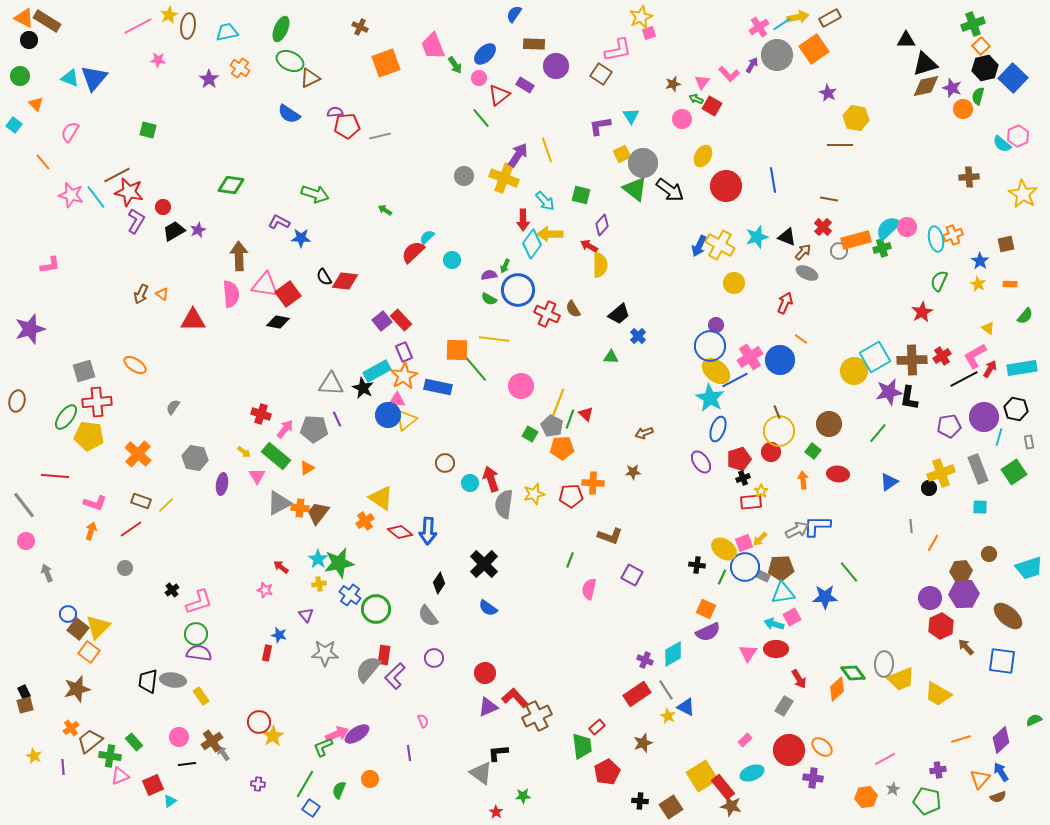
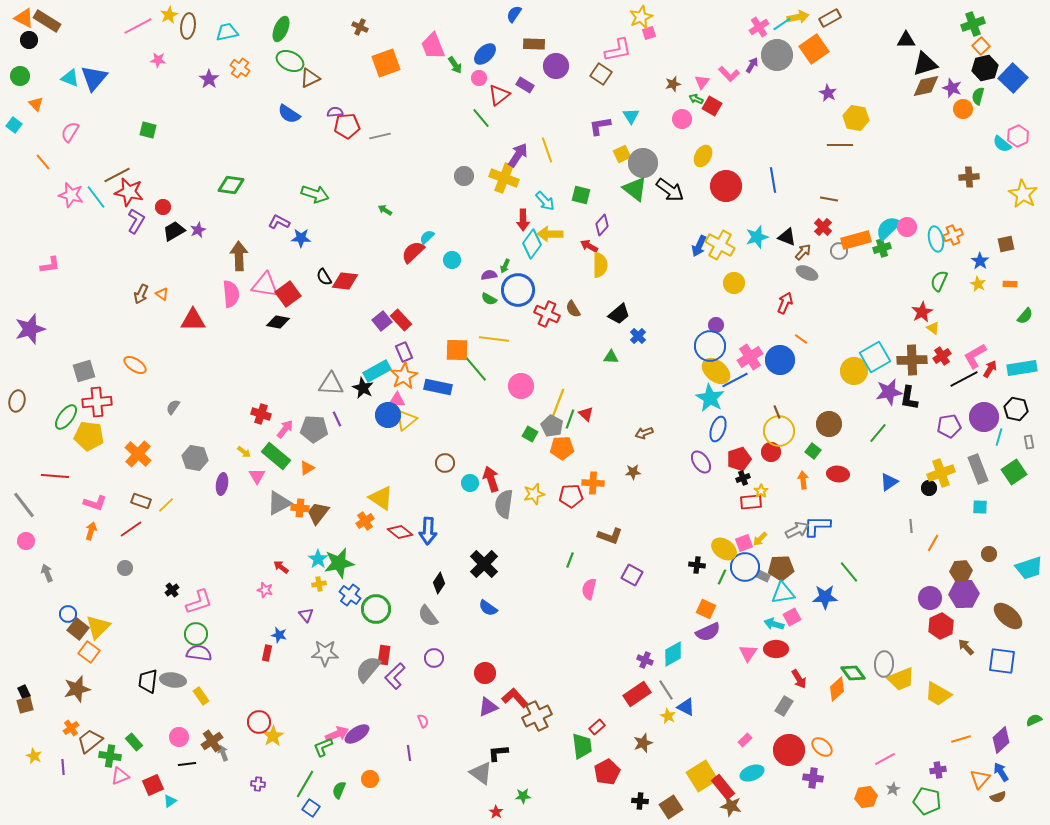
yellow triangle at (988, 328): moved 55 px left
gray arrow at (223, 753): rotated 14 degrees clockwise
